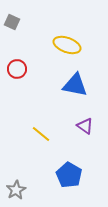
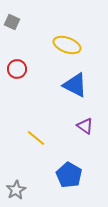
blue triangle: rotated 16 degrees clockwise
yellow line: moved 5 px left, 4 px down
